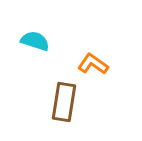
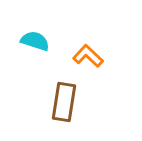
orange L-shape: moved 5 px left, 8 px up; rotated 8 degrees clockwise
